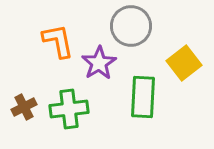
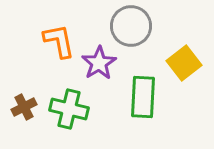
orange L-shape: moved 1 px right
green cross: rotated 21 degrees clockwise
